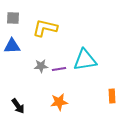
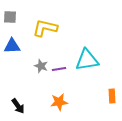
gray square: moved 3 px left, 1 px up
cyan triangle: moved 2 px right
gray star: rotated 24 degrees clockwise
